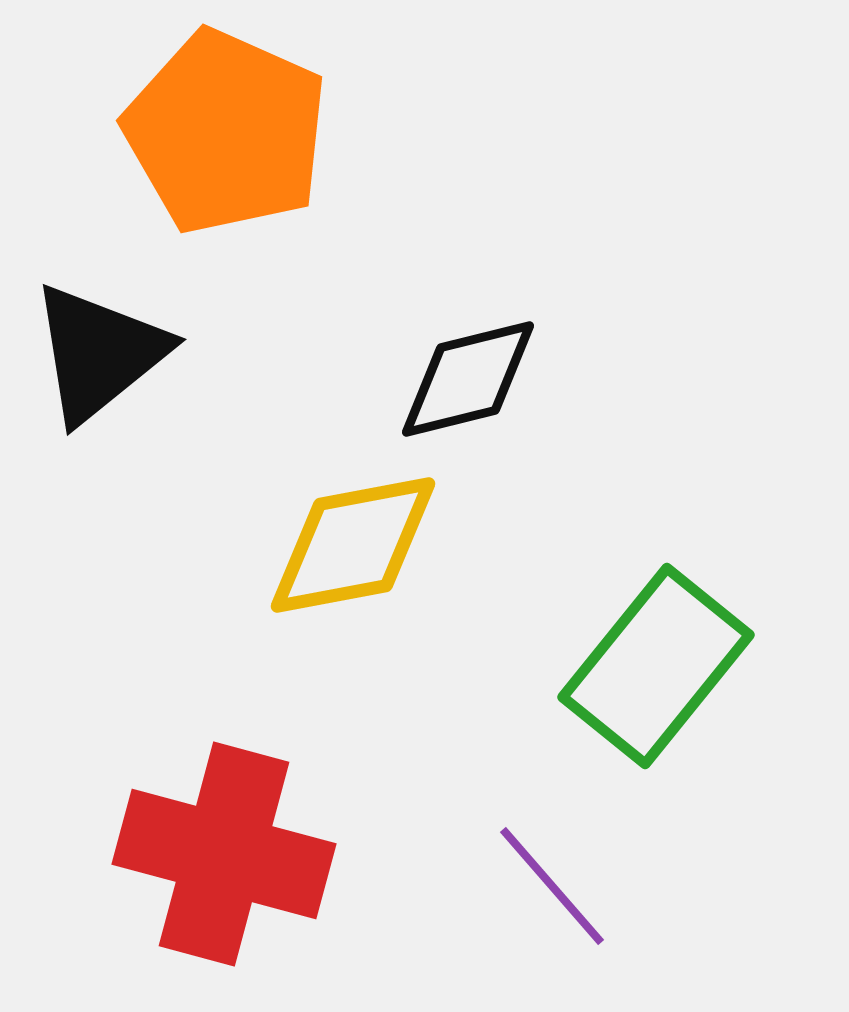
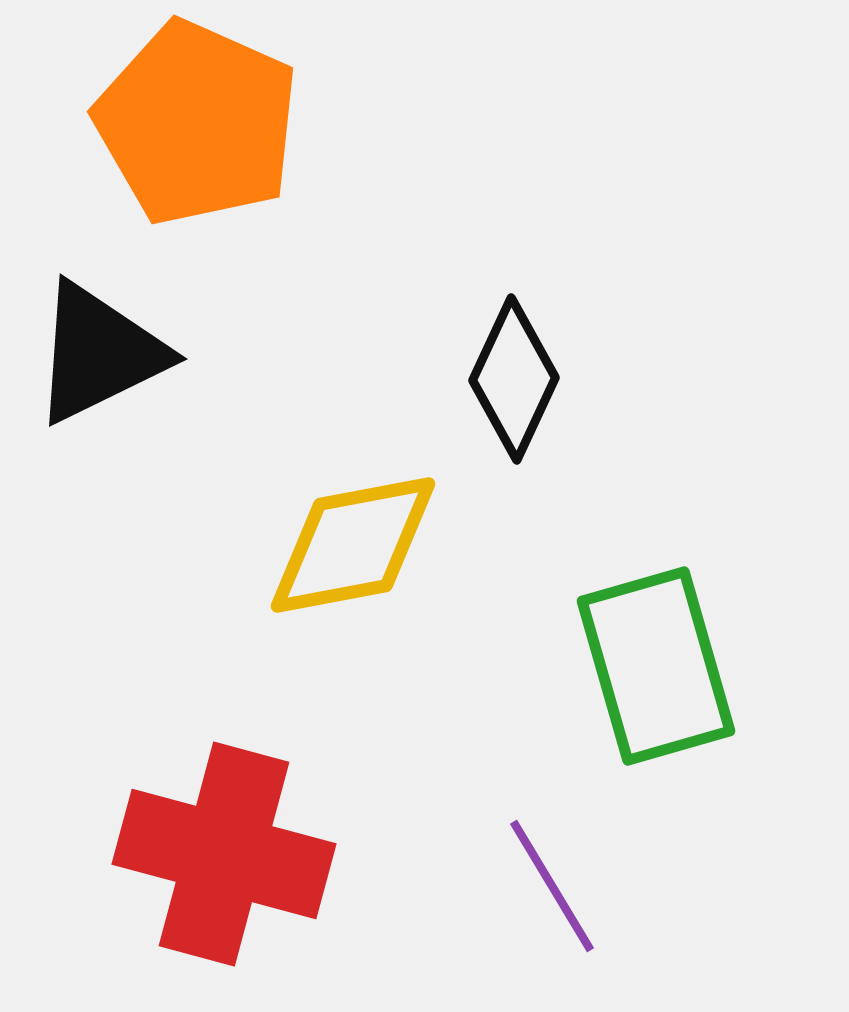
orange pentagon: moved 29 px left, 9 px up
black triangle: rotated 13 degrees clockwise
black diamond: moved 46 px right; rotated 51 degrees counterclockwise
green rectangle: rotated 55 degrees counterclockwise
purple line: rotated 10 degrees clockwise
